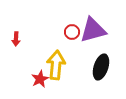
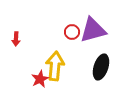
yellow arrow: moved 1 px left, 1 px down
